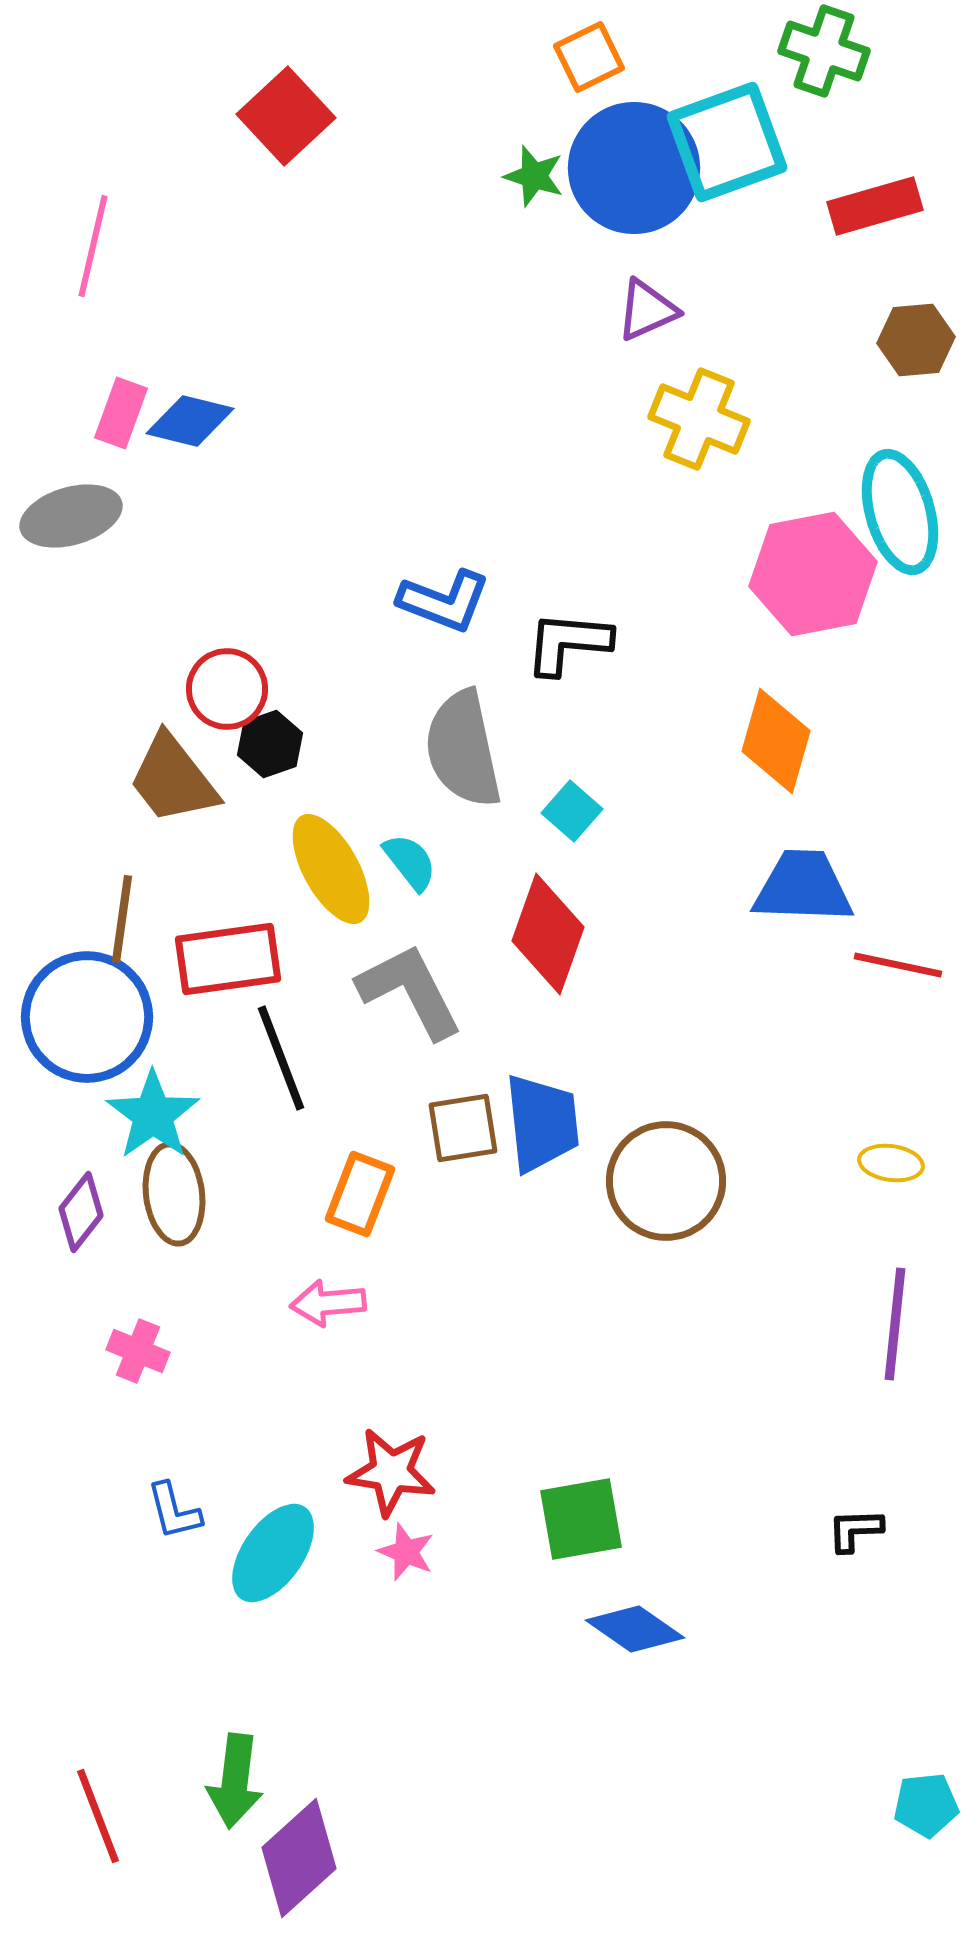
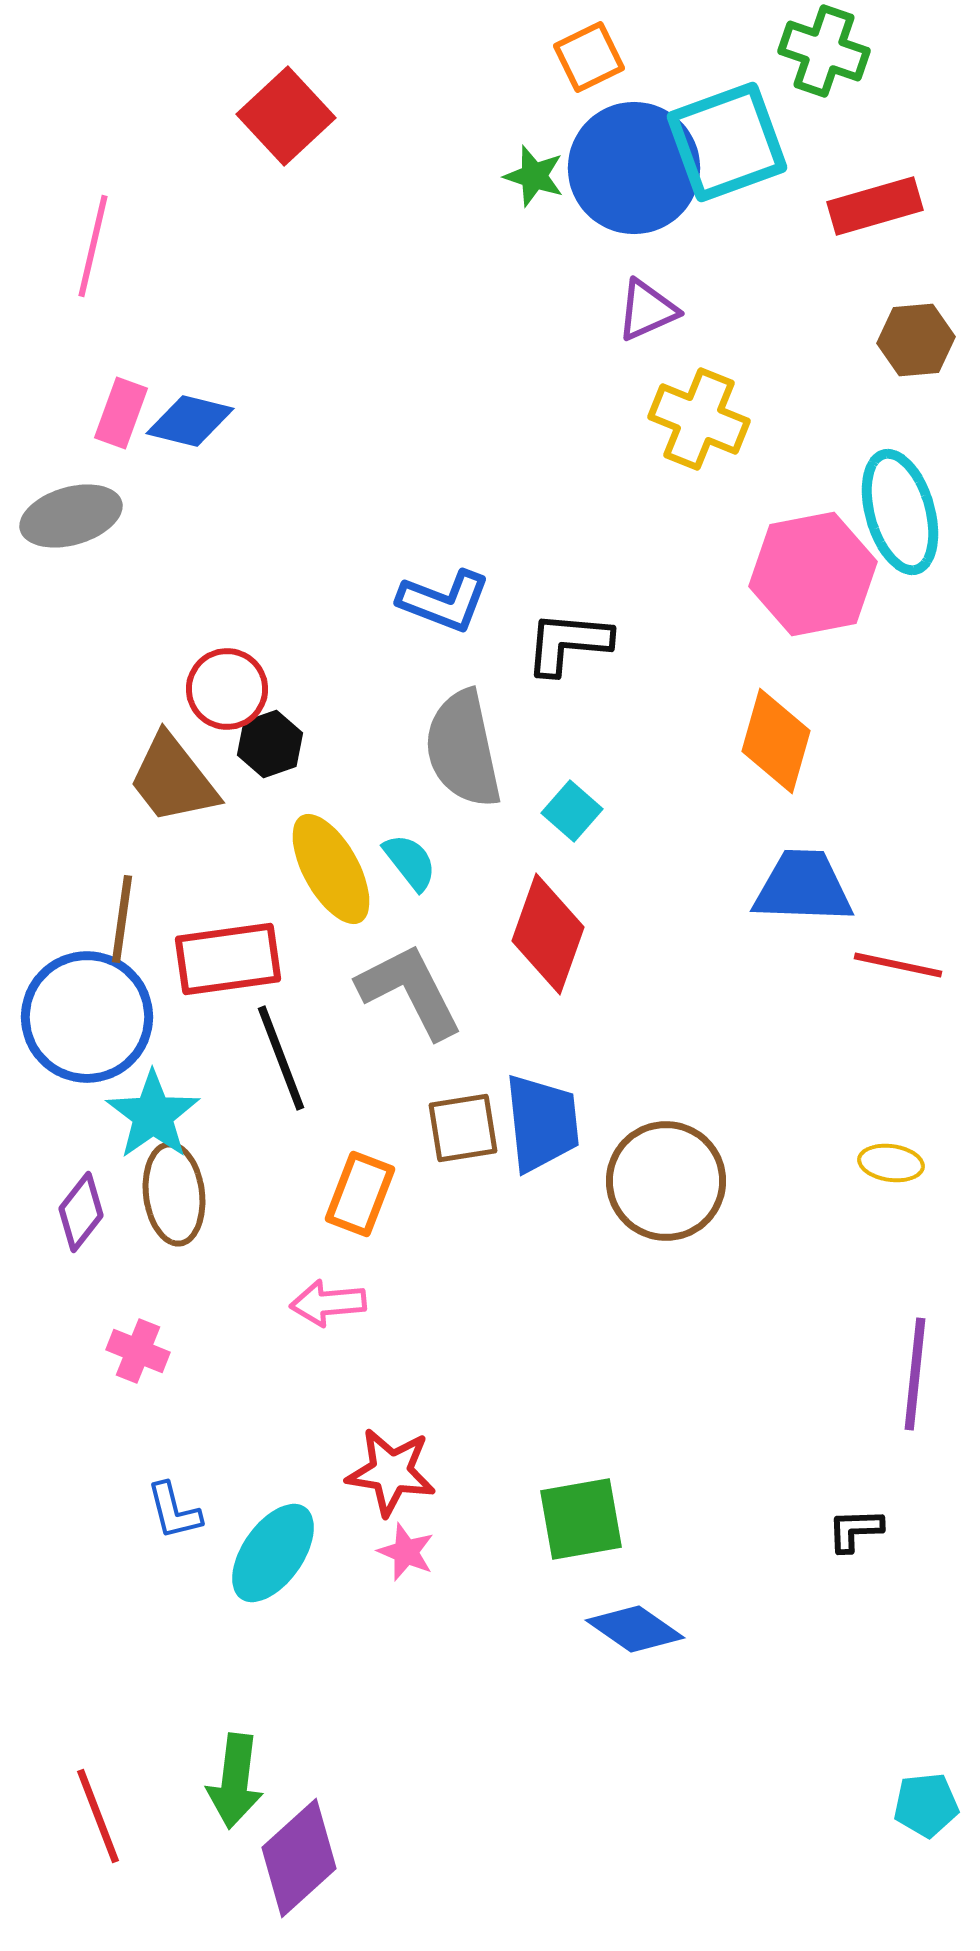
purple line at (895, 1324): moved 20 px right, 50 px down
